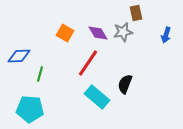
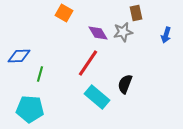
orange square: moved 1 px left, 20 px up
